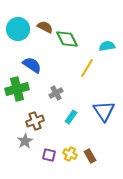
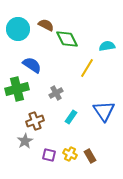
brown semicircle: moved 1 px right, 2 px up
